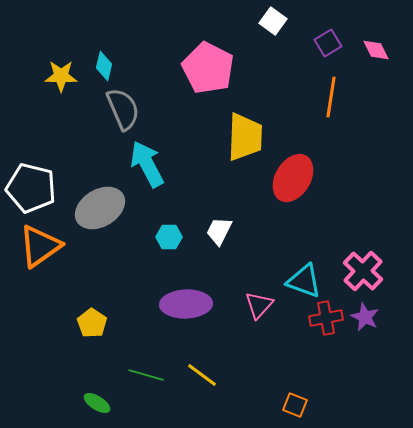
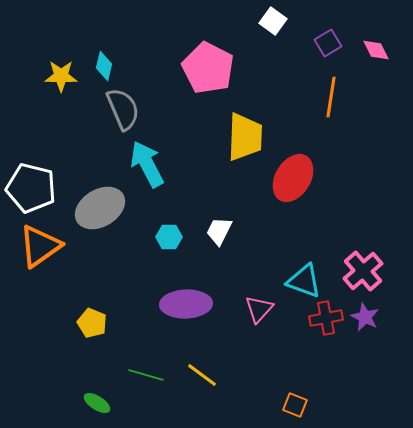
pink cross: rotated 6 degrees clockwise
pink triangle: moved 4 px down
yellow pentagon: rotated 12 degrees counterclockwise
